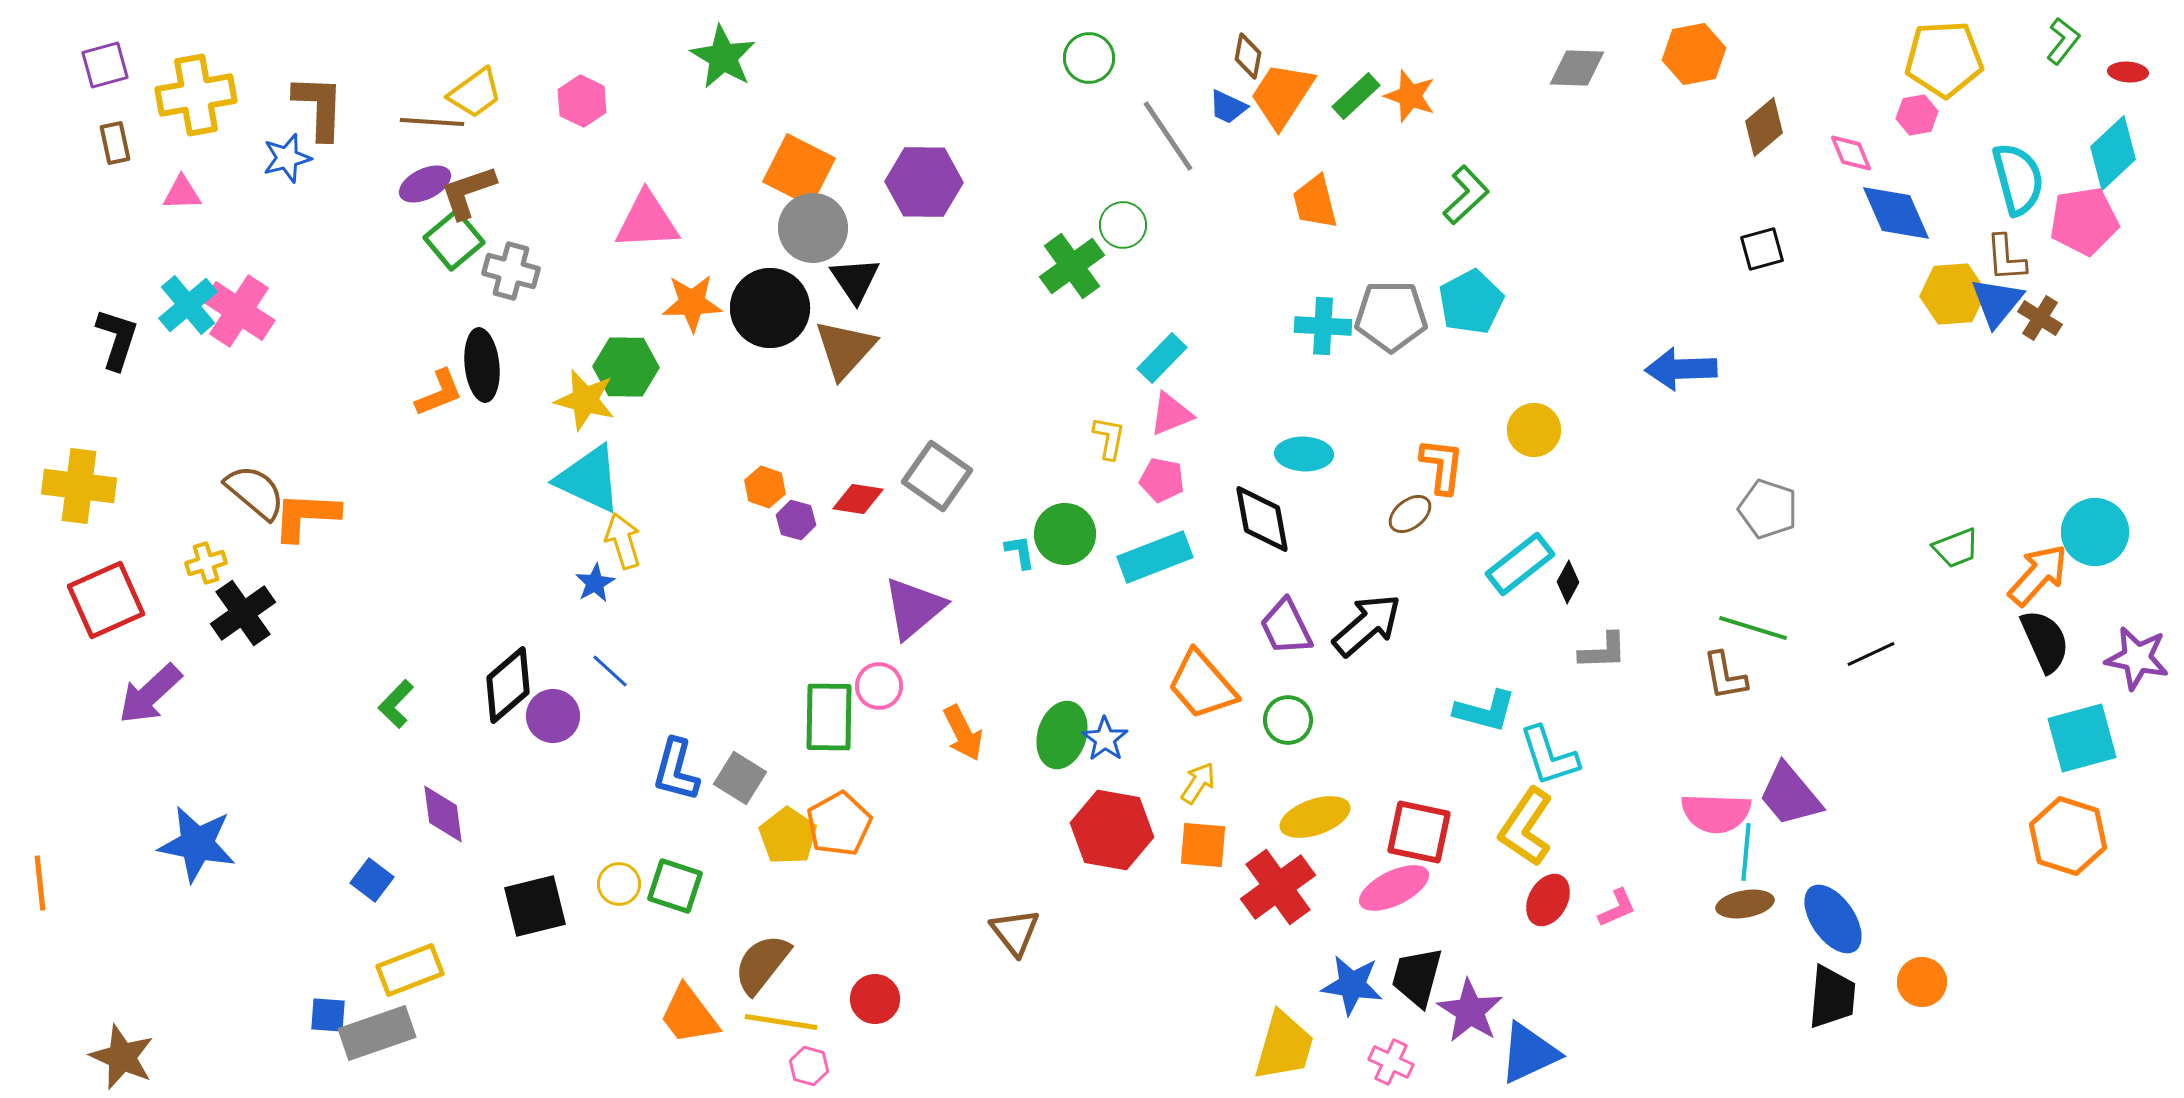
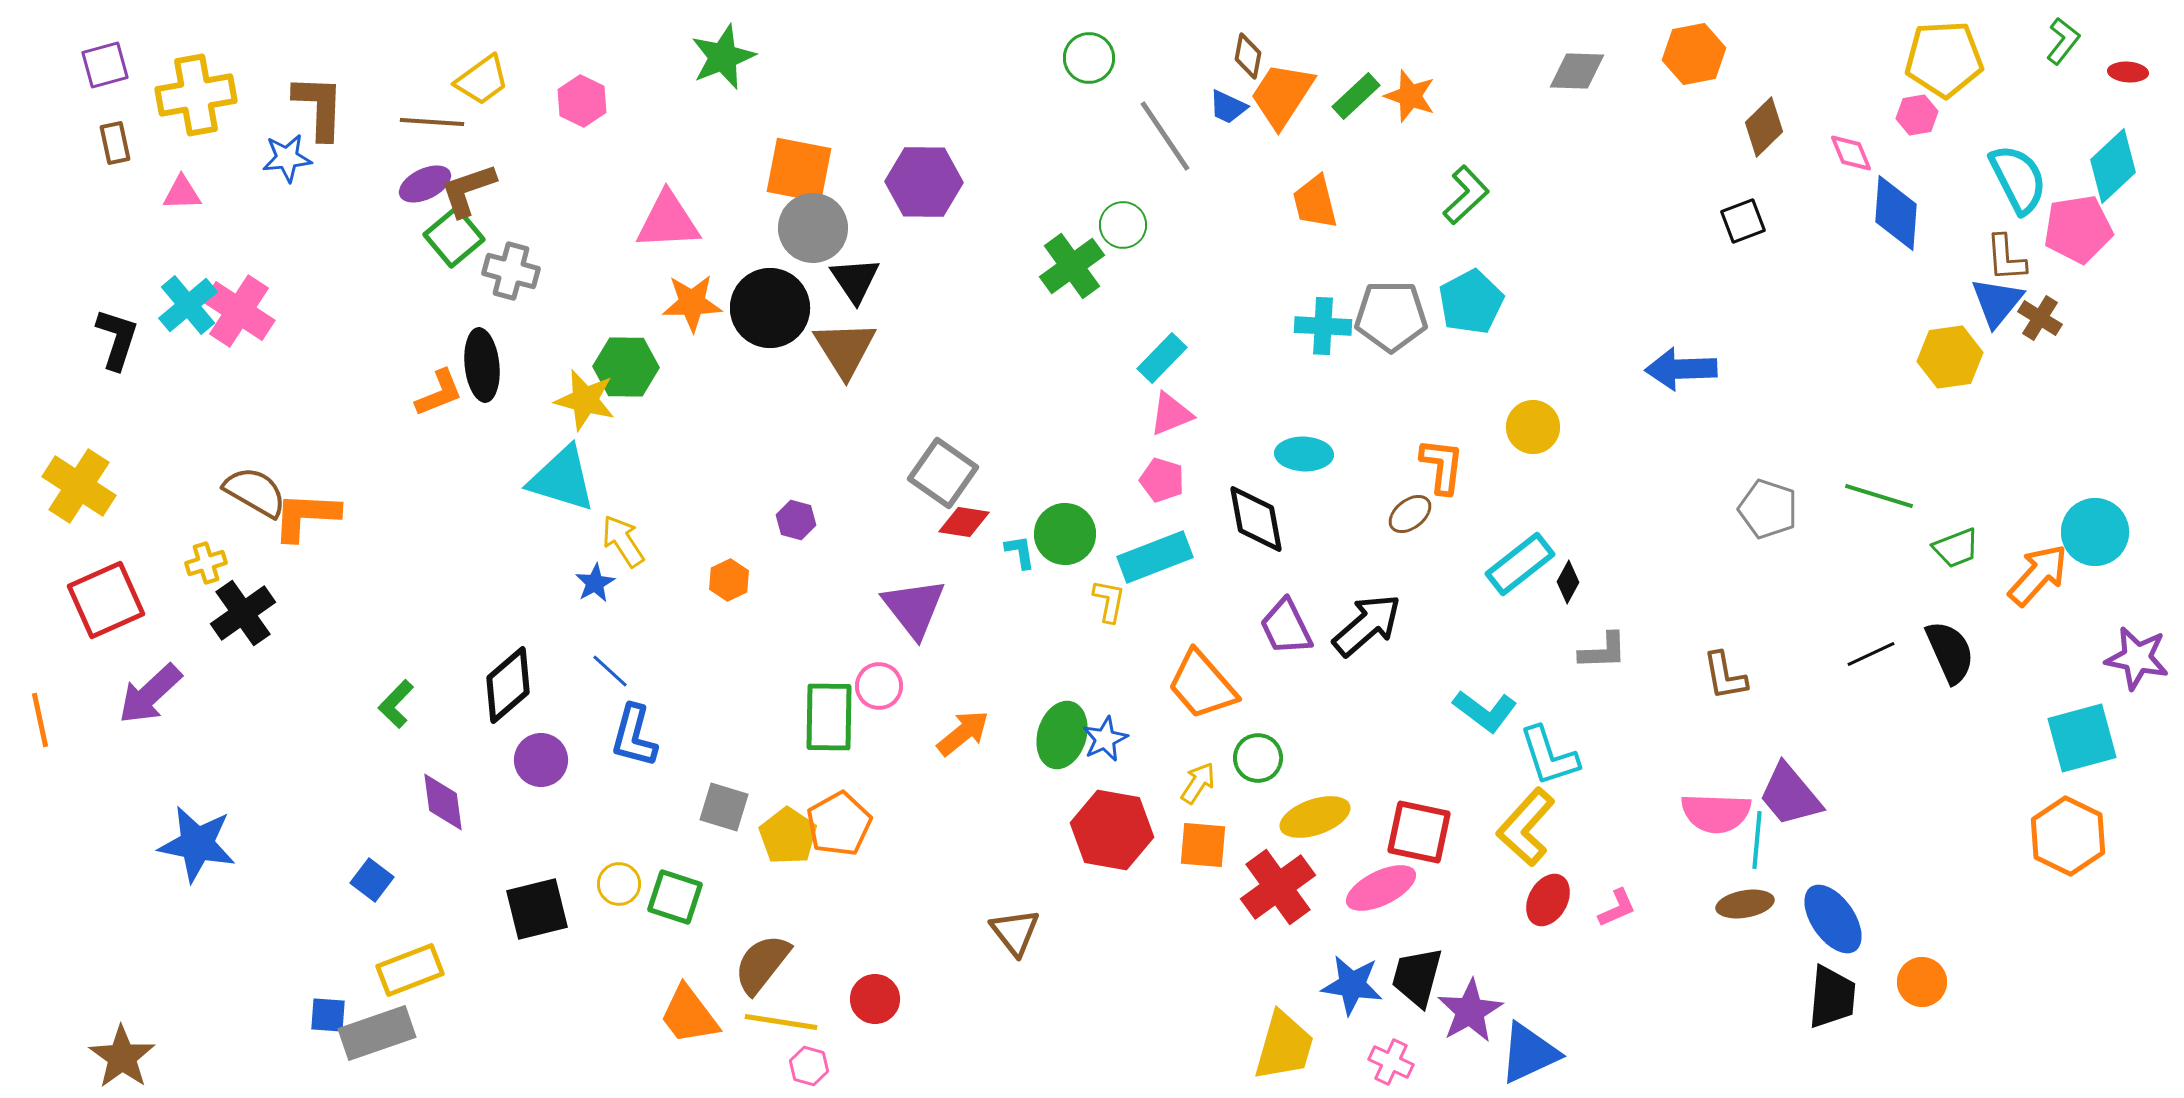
green star at (723, 57): rotated 20 degrees clockwise
gray diamond at (1577, 68): moved 3 px down
yellow trapezoid at (475, 93): moved 7 px right, 13 px up
brown diamond at (1764, 127): rotated 4 degrees counterclockwise
gray line at (1168, 136): moved 3 px left
cyan diamond at (2113, 153): moved 13 px down
blue star at (287, 158): rotated 9 degrees clockwise
orange square at (799, 170): rotated 16 degrees counterclockwise
cyan semicircle at (2018, 179): rotated 12 degrees counterclockwise
brown L-shape at (468, 192): moved 2 px up
blue diamond at (1896, 213): rotated 28 degrees clockwise
pink triangle at (647, 221): moved 21 px right
pink pentagon at (2084, 221): moved 6 px left, 8 px down
green square at (454, 240): moved 3 px up
black square at (1762, 249): moved 19 px left, 28 px up; rotated 6 degrees counterclockwise
yellow hexagon at (1953, 294): moved 3 px left, 63 px down; rotated 4 degrees counterclockwise
brown triangle at (845, 349): rotated 14 degrees counterclockwise
yellow circle at (1534, 430): moved 1 px left, 3 px up
yellow L-shape at (1109, 438): moved 163 px down
gray square at (937, 476): moved 6 px right, 3 px up
cyan triangle at (589, 479): moved 27 px left; rotated 8 degrees counterclockwise
pink pentagon at (1162, 480): rotated 6 degrees clockwise
yellow cross at (79, 486): rotated 26 degrees clockwise
orange hexagon at (765, 487): moved 36 px left, 93 px down; rotated 15 degrees clockwise
brown semicircle at (255, 492): rotated 10 degrees counterclockwise
red diamond at (858, 499): moved 106 px right, 23 px down
black diamond at (1262, 519): moved 6 px left
yellow arrow at (623, 541): rotated 16 degrees counterclockwise
purple triangle at (914, 608): rotated 28 degrees counterclockwise
green line at (1753, 628): moved 126 px right, 132 px up
black semicircle at (2045, 641): moved 95 px left, 11 px down
cyan L-shape at (1485, 711): rotated 22 degrees clockwise
purple circle at (553, 716): moved 12 px left, 44 px down
green circle at (1288, 720): moved 30 px left, 38 px down
orange arrow at (963, 733): rotated 102 degrees counterclockwise
blue star at (1105, 739): rotated 12 degrees clockwise
blue L-shape at (676, 770): moved 42 px left, 34 px up
gray square at (740, 778): moved 16 px left, 29 px down; rotated 15 degrees counterclockwise
purple diamond at (443, 814): moved 12 px up
yellow L-shape at (1526, 827): rotated 8 degrees clockwise
orange hexagon at (2068, 836): rotated 8 degrees clockwise
cyan line at (1746, 852): moved 11 px right, 12 px up
orange line at (40, 883): moved 163 px up; rotated 6 degrees counterclockwise
green square at (675, 886): moved 11 px down
pink ellipse at (1394, 888): moved 13 px left
black square at (535, 906): moved 2 px right, 3 px down
purple star at (1470, 1011): rotated 10 degrees clockwise
brown star at (122, 1057): rotated 12 degrees clockwise
